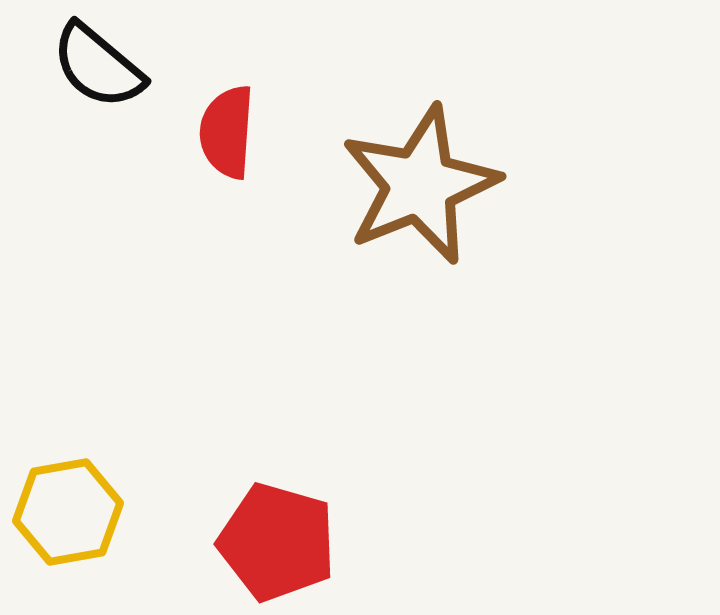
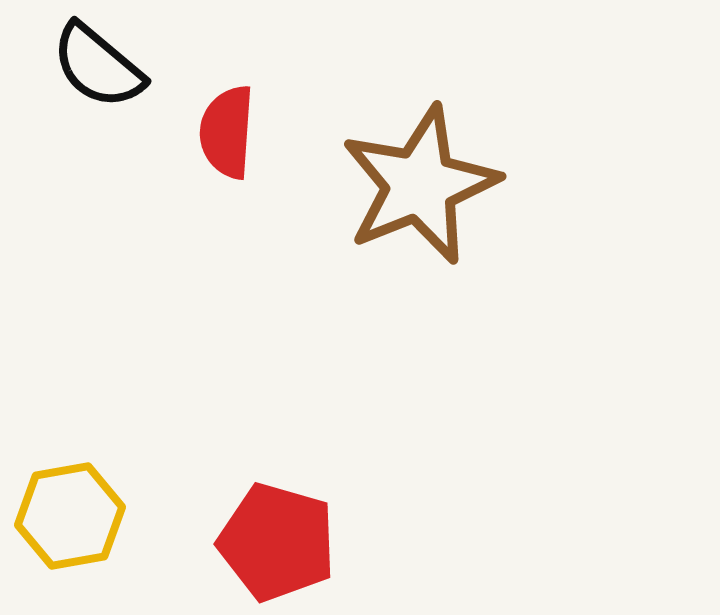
yellow hexagon: moved 2 px right, 4 px down
